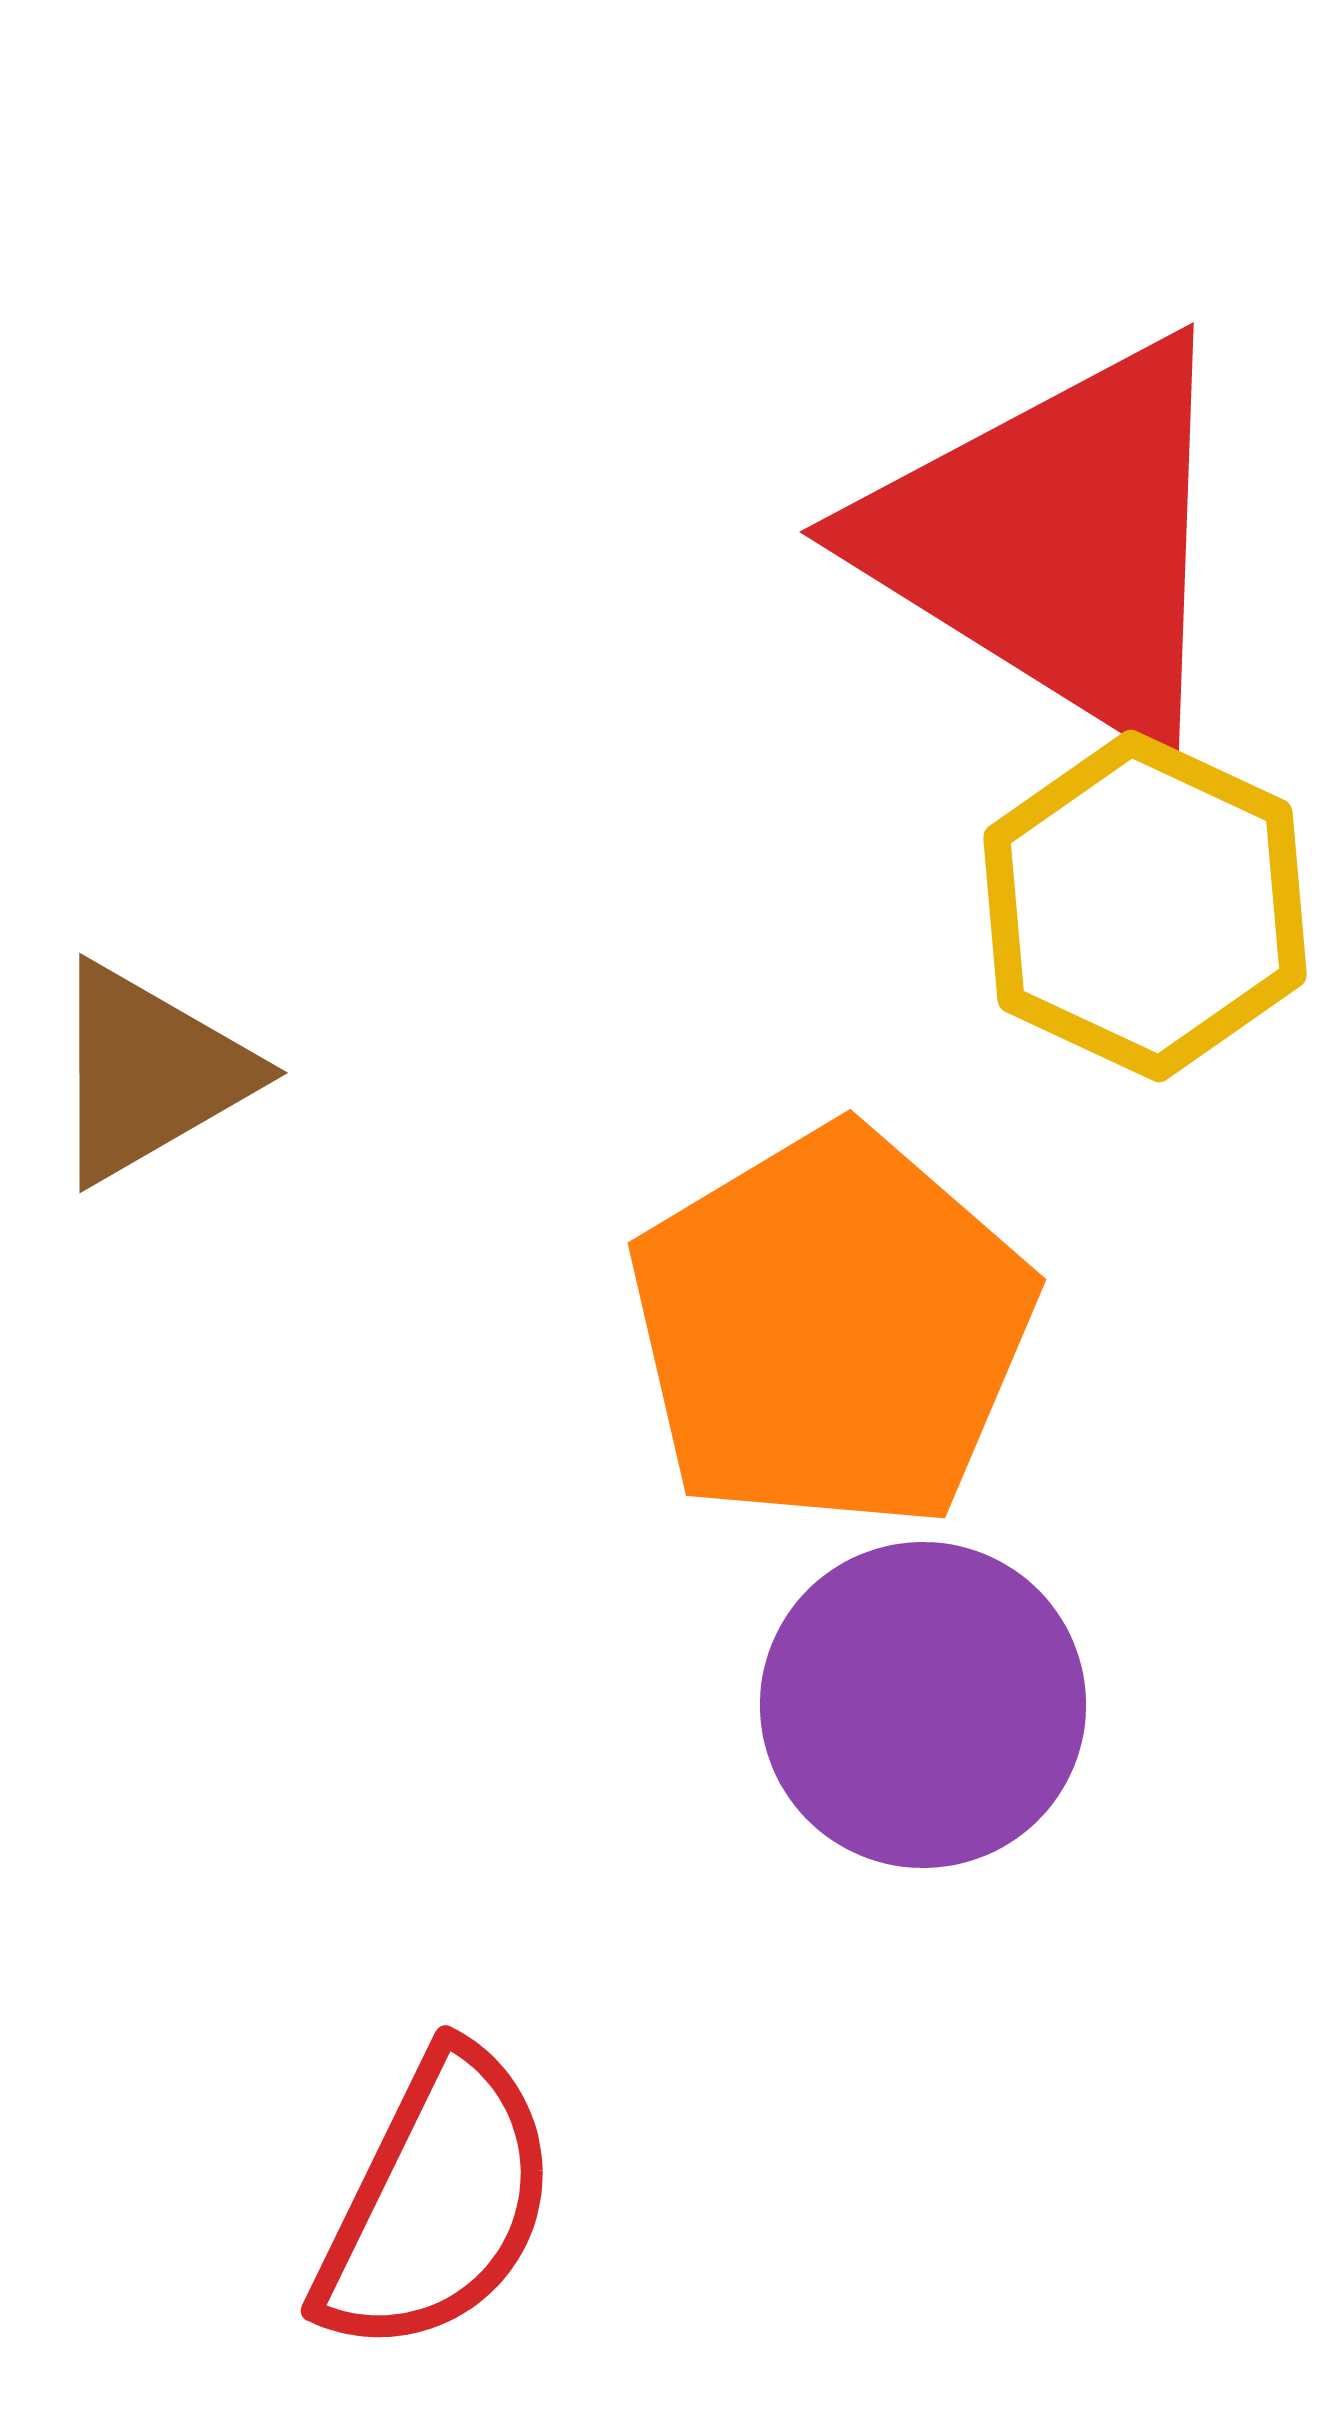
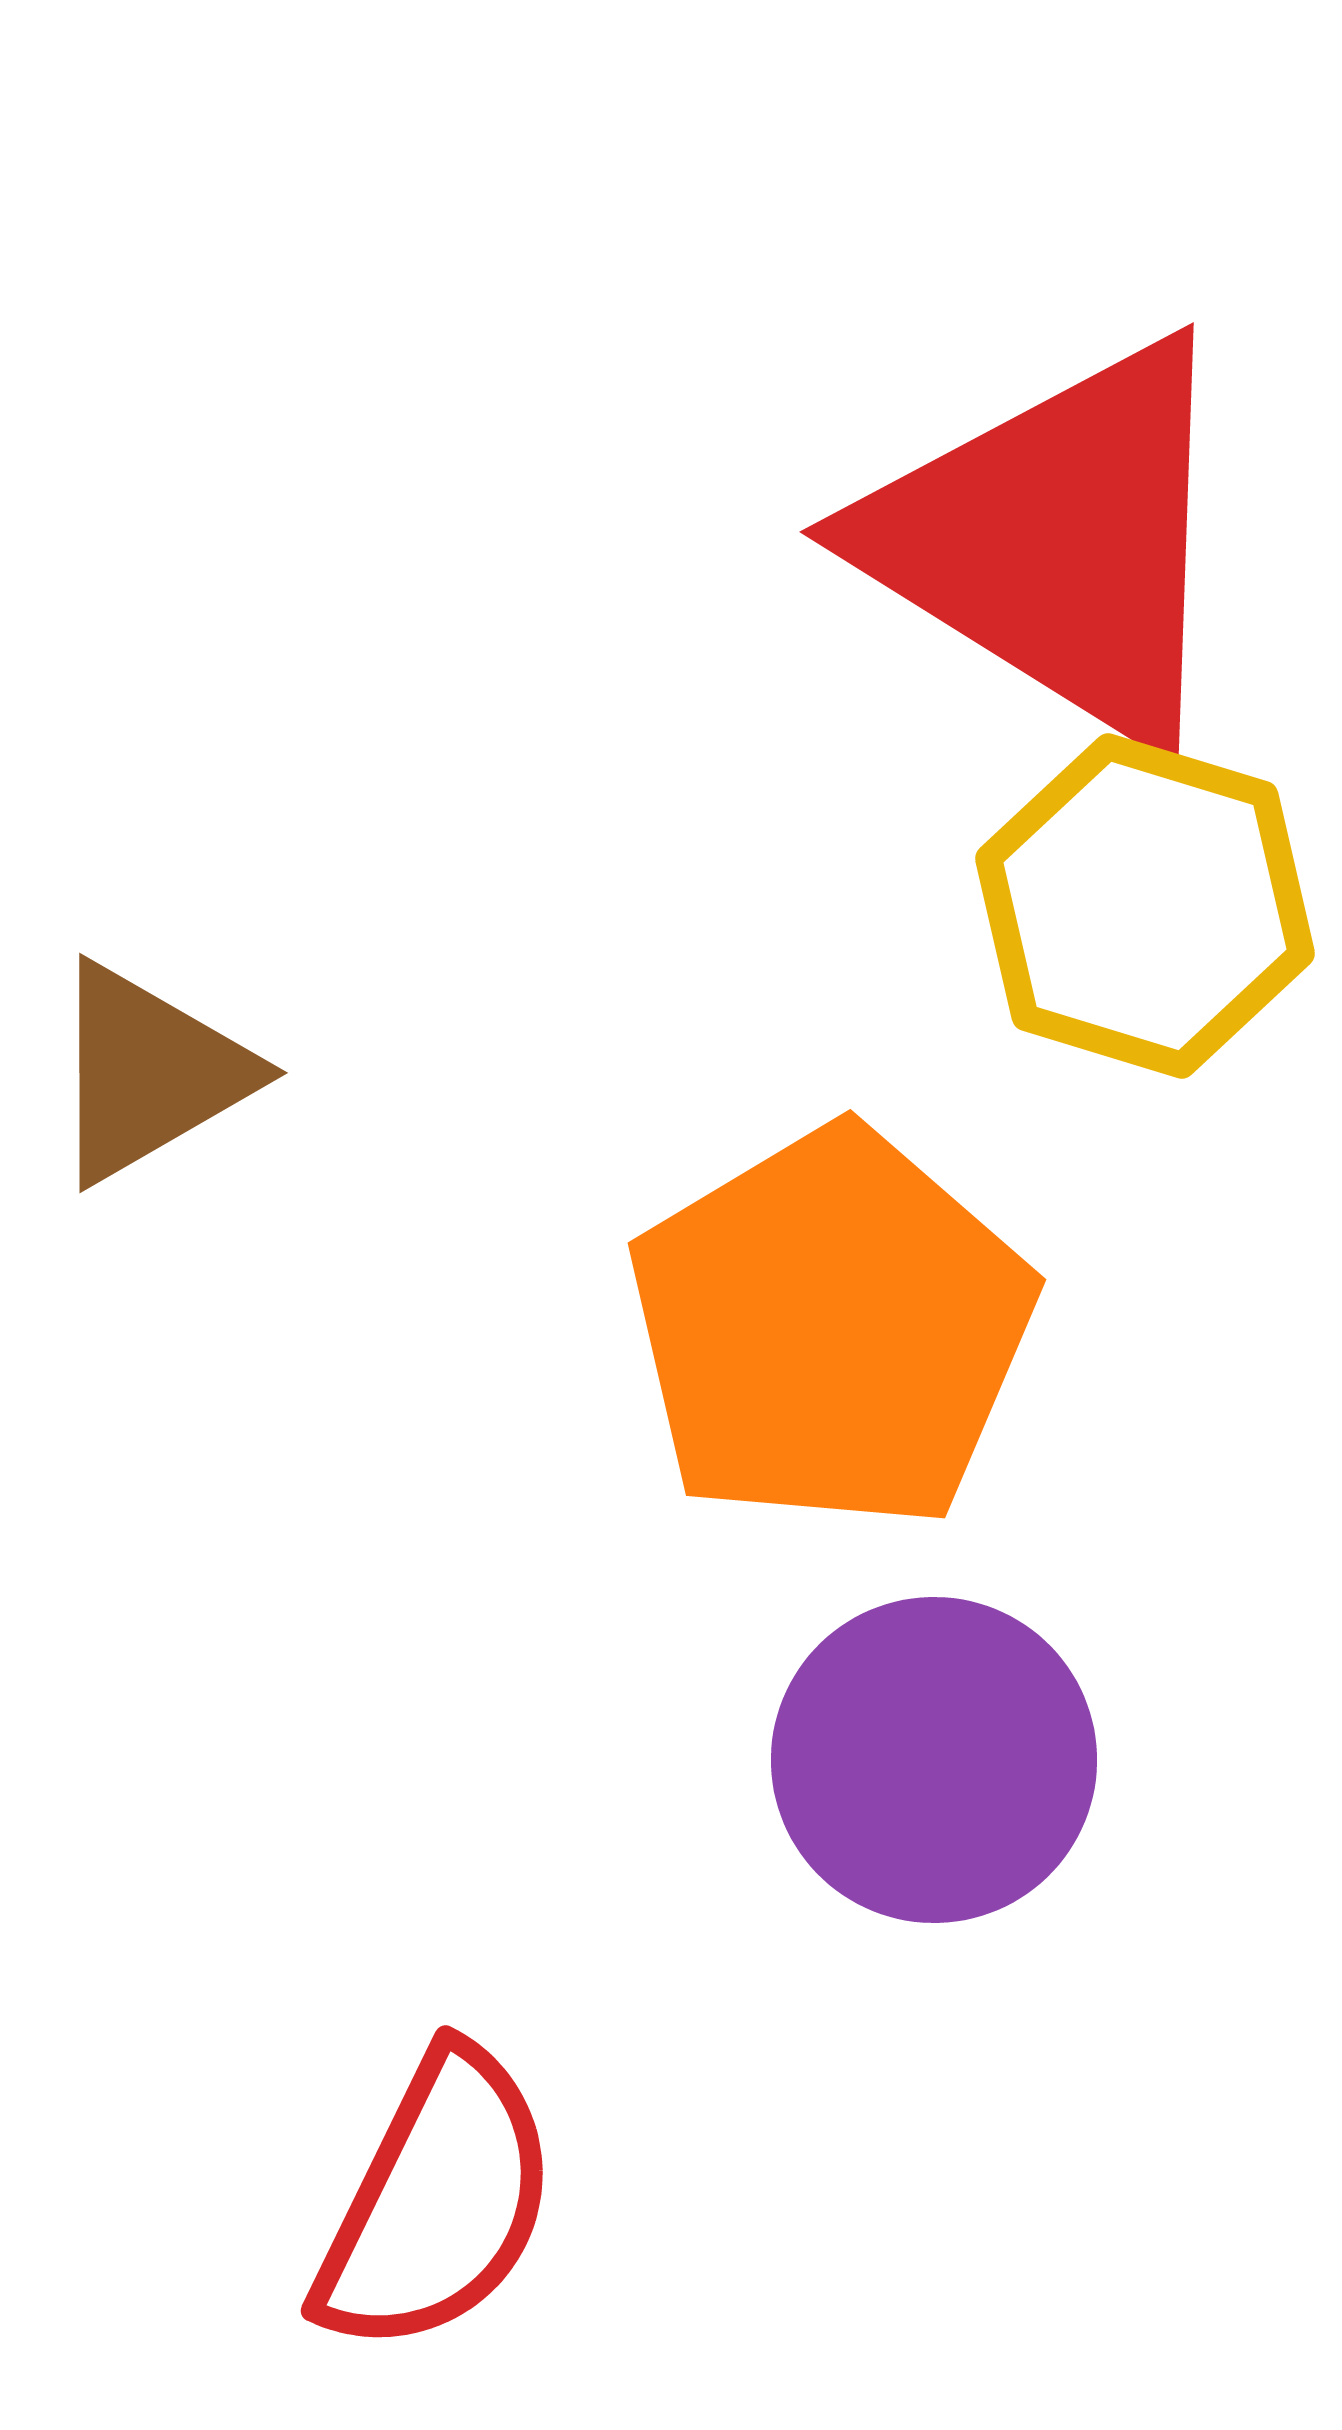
yellow hexagon: rotated 8 degrees counterclockwise
purple circle: moved 11 px right, 55 px down
